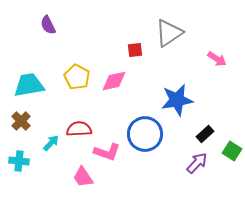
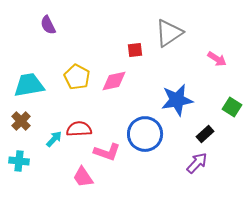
cyan arrow: moved 3 px right, 4 px up
green square: moved 44 px up
